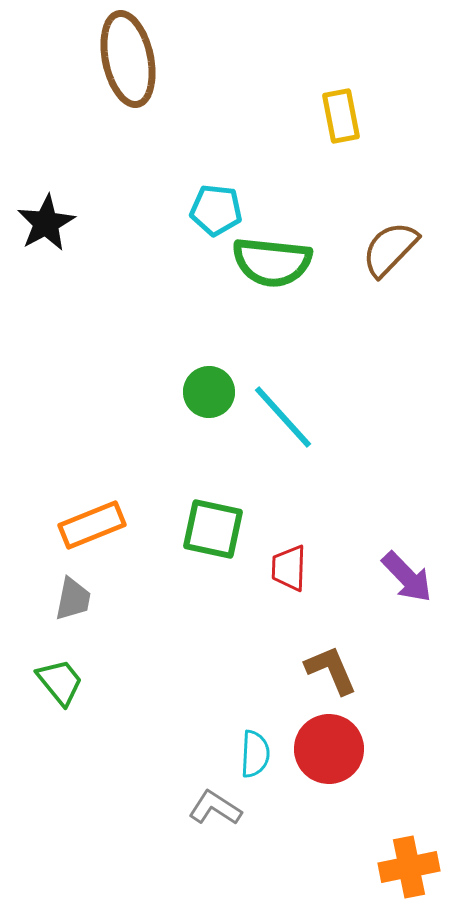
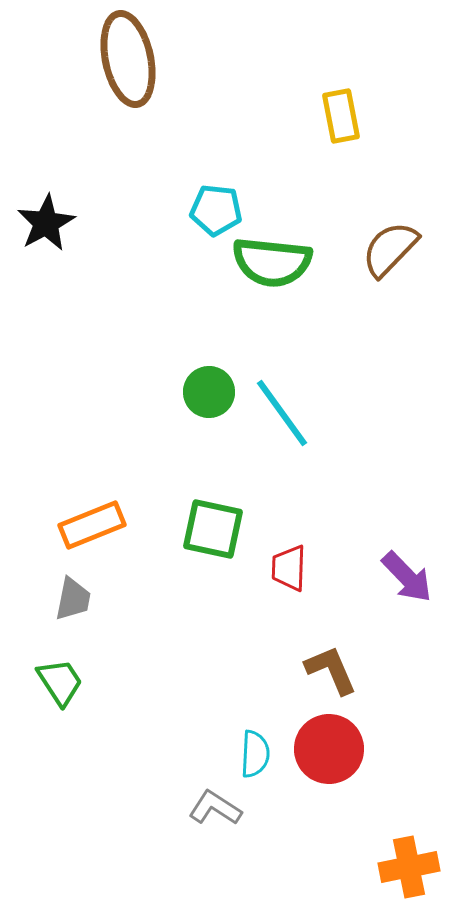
cyan line: moved 1 px left, 4 px up; rotated 6 degrees clockwise
green trapezoid: rotated 6 degrees clockwise
